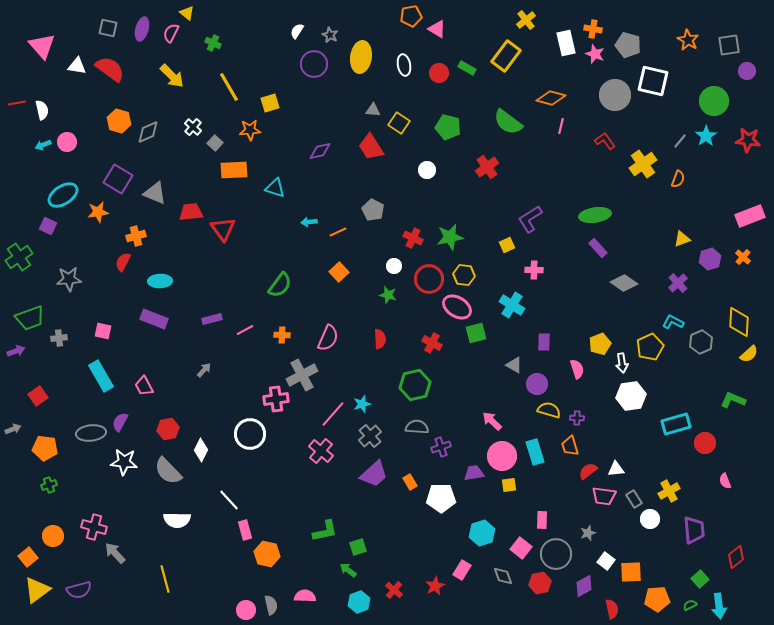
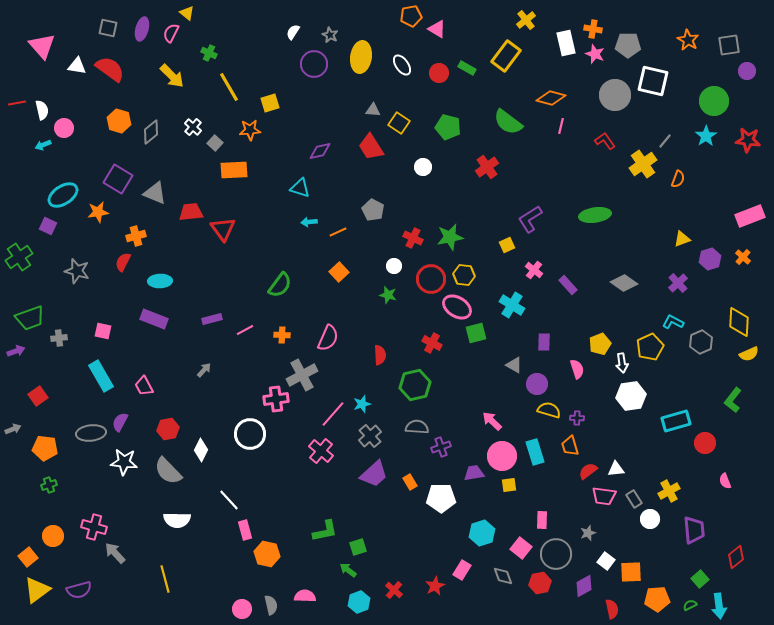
white semicircle at (297, 31): moved 4 px left, 1 px down
green cross at (213, 43): moved 4 px left, 10 px down
gray pentagon at (628, 45): rotated 15 degrees counterclockwise
white ellipse at (404, 65): moved 2 px left; rotated 25 degrees counterclockwise
gray diamond at (148, 132): moved 3 px right; rotated 15 degrees counterclockwise
gray line at (680, 141): moved 15 px left
pink circle at (67, 142): moved 3 px left, 14 px up
white circle at (427, 170): moved 4 px left, 3 px up
cyan triangle at (275, 188): moved 25 px right
purple rectangle at (598, 248): moved 30 px left, 37 px down
pink cross at (534, 270): rotated 36 degrees clockwise
gray star at (69, 279): moved 8 px right, 8 px up; rotated 20 degrees clockwise
red circle at (429, 279): moved 2 px right
red semicircle at (380, 339): moved 16 px down
yellow semicircle at (749, 354): rotated 18 degrees clockwise
green L-shape at (733, 400): rotated 75 degrees counterclockwise
cyan rectangle at (676, 424): moved 3 px up
pink circle at (246, 610): moved 4 px left, 1 px up
